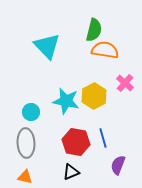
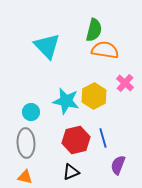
red hexagon: moved 2 px up; rotated 24 degrees counterclockwise
